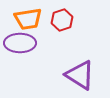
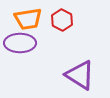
red hexagon: rotated 15 degrees counterclockwise
